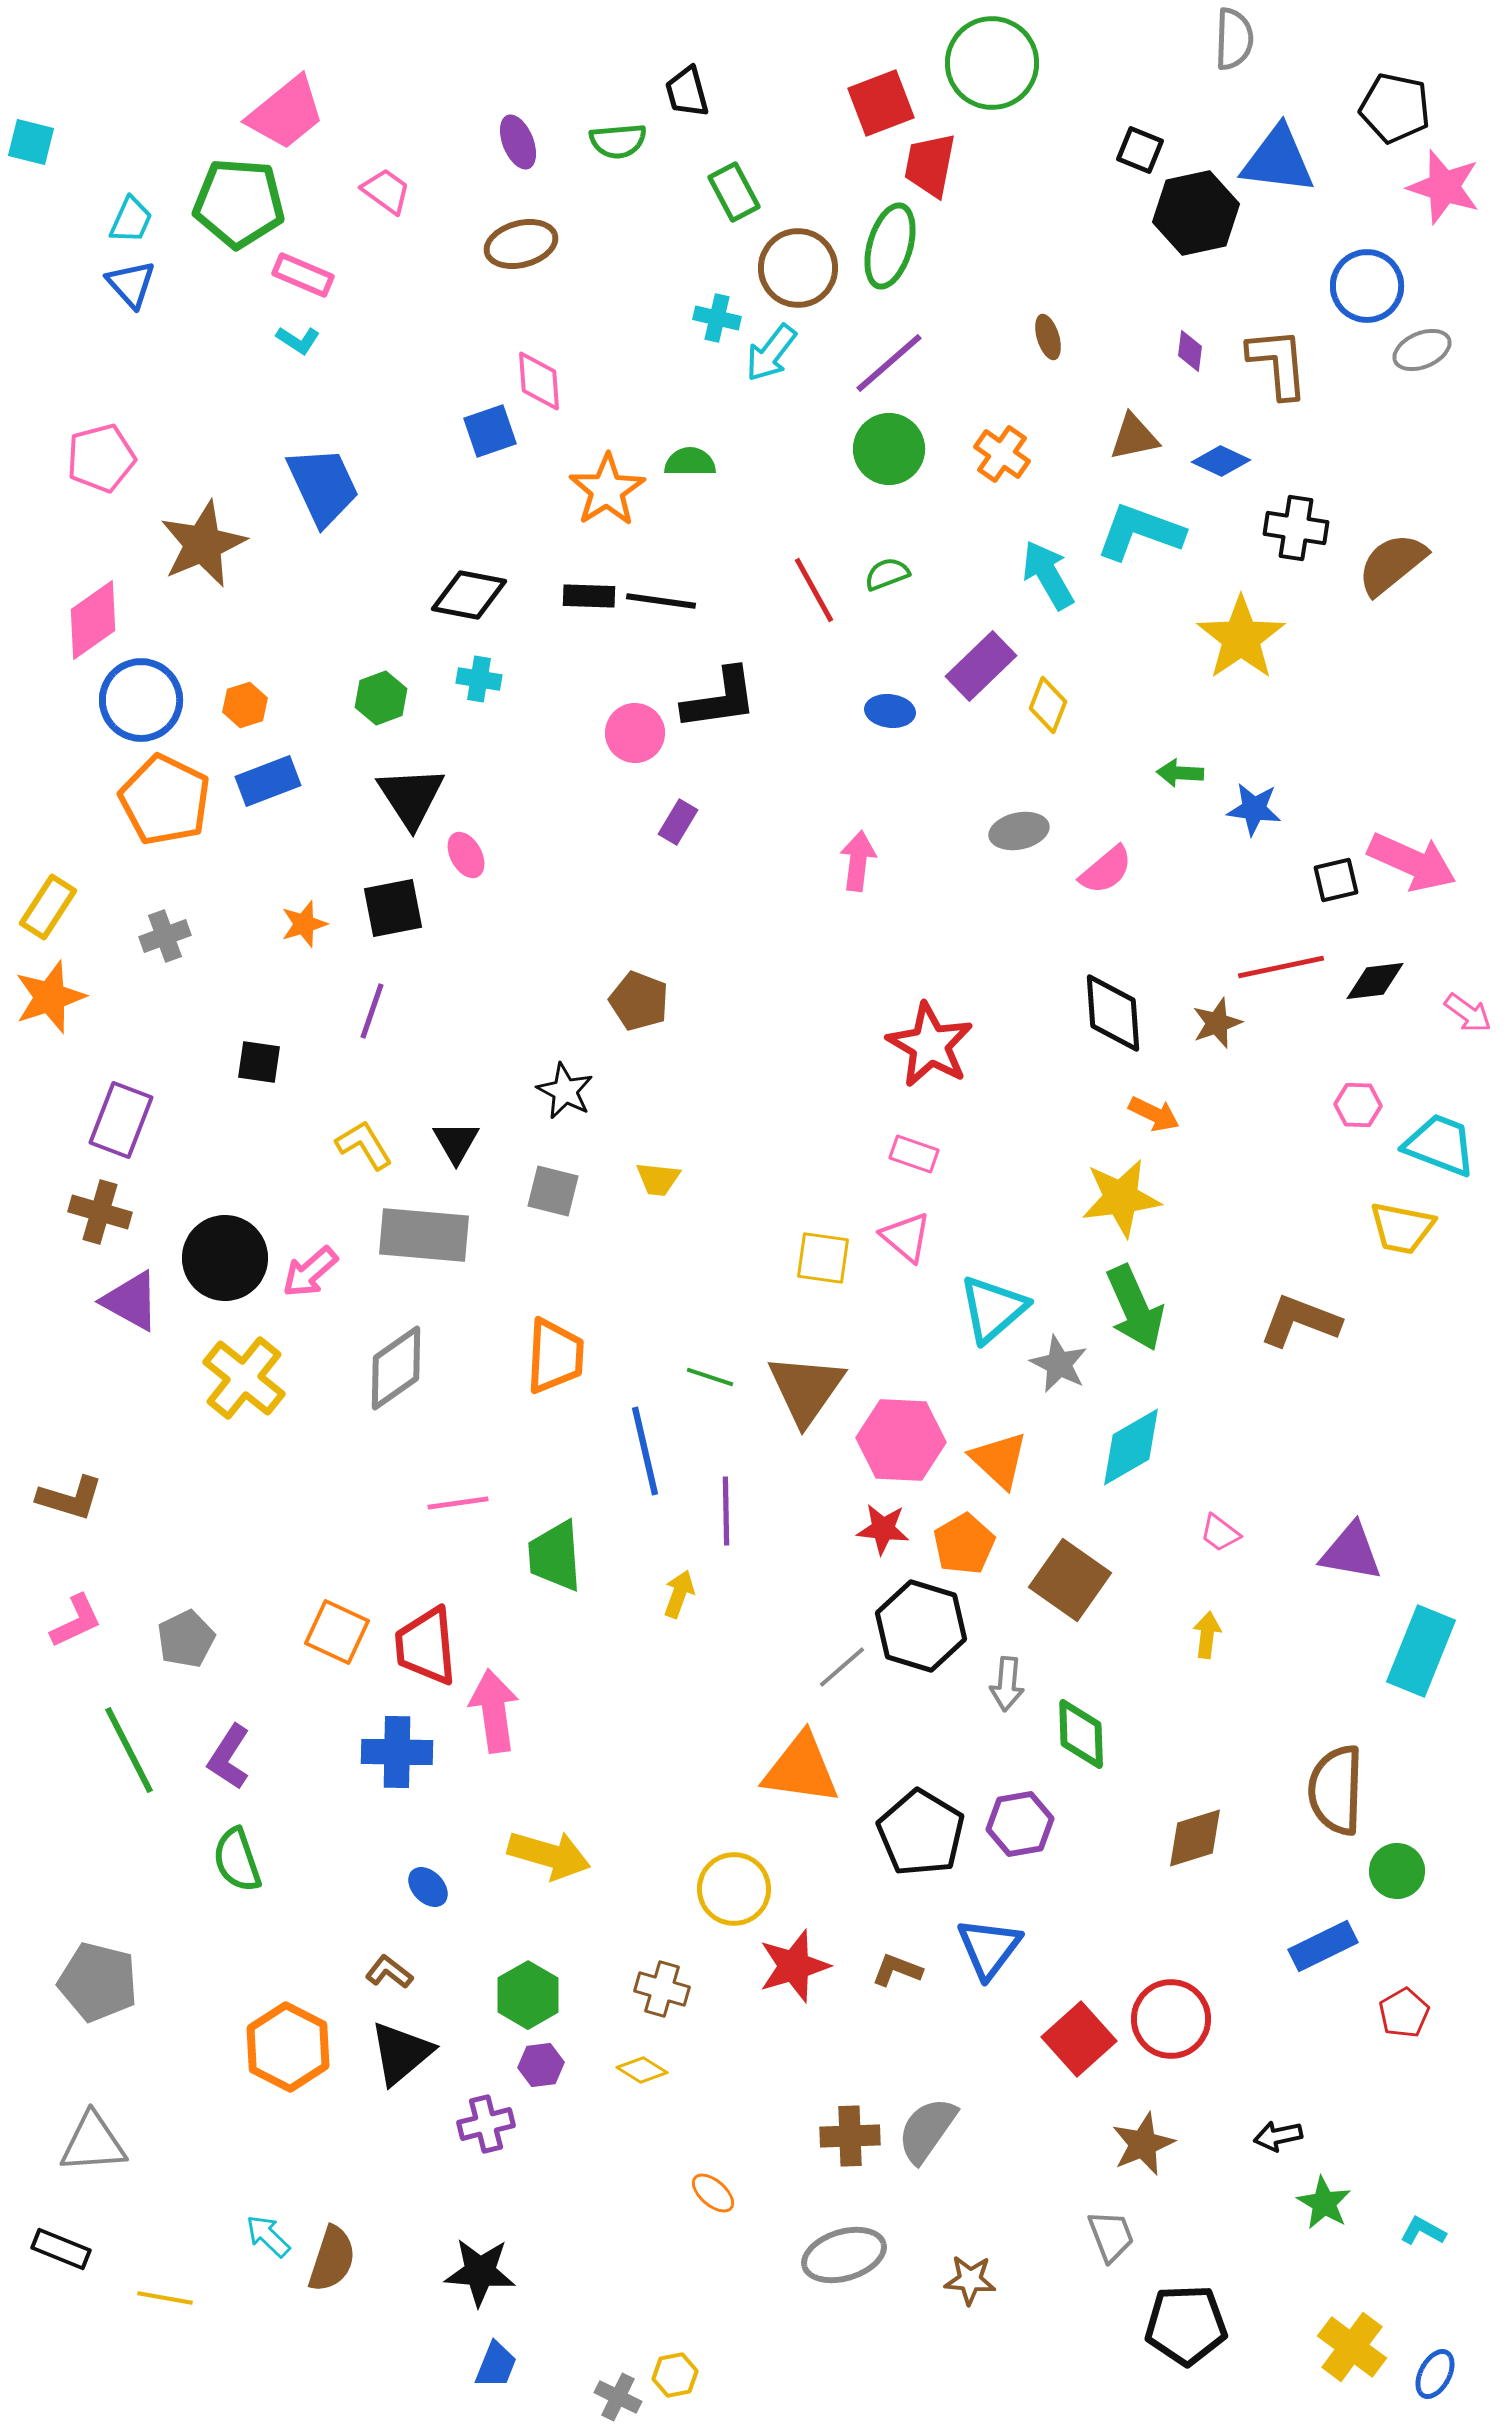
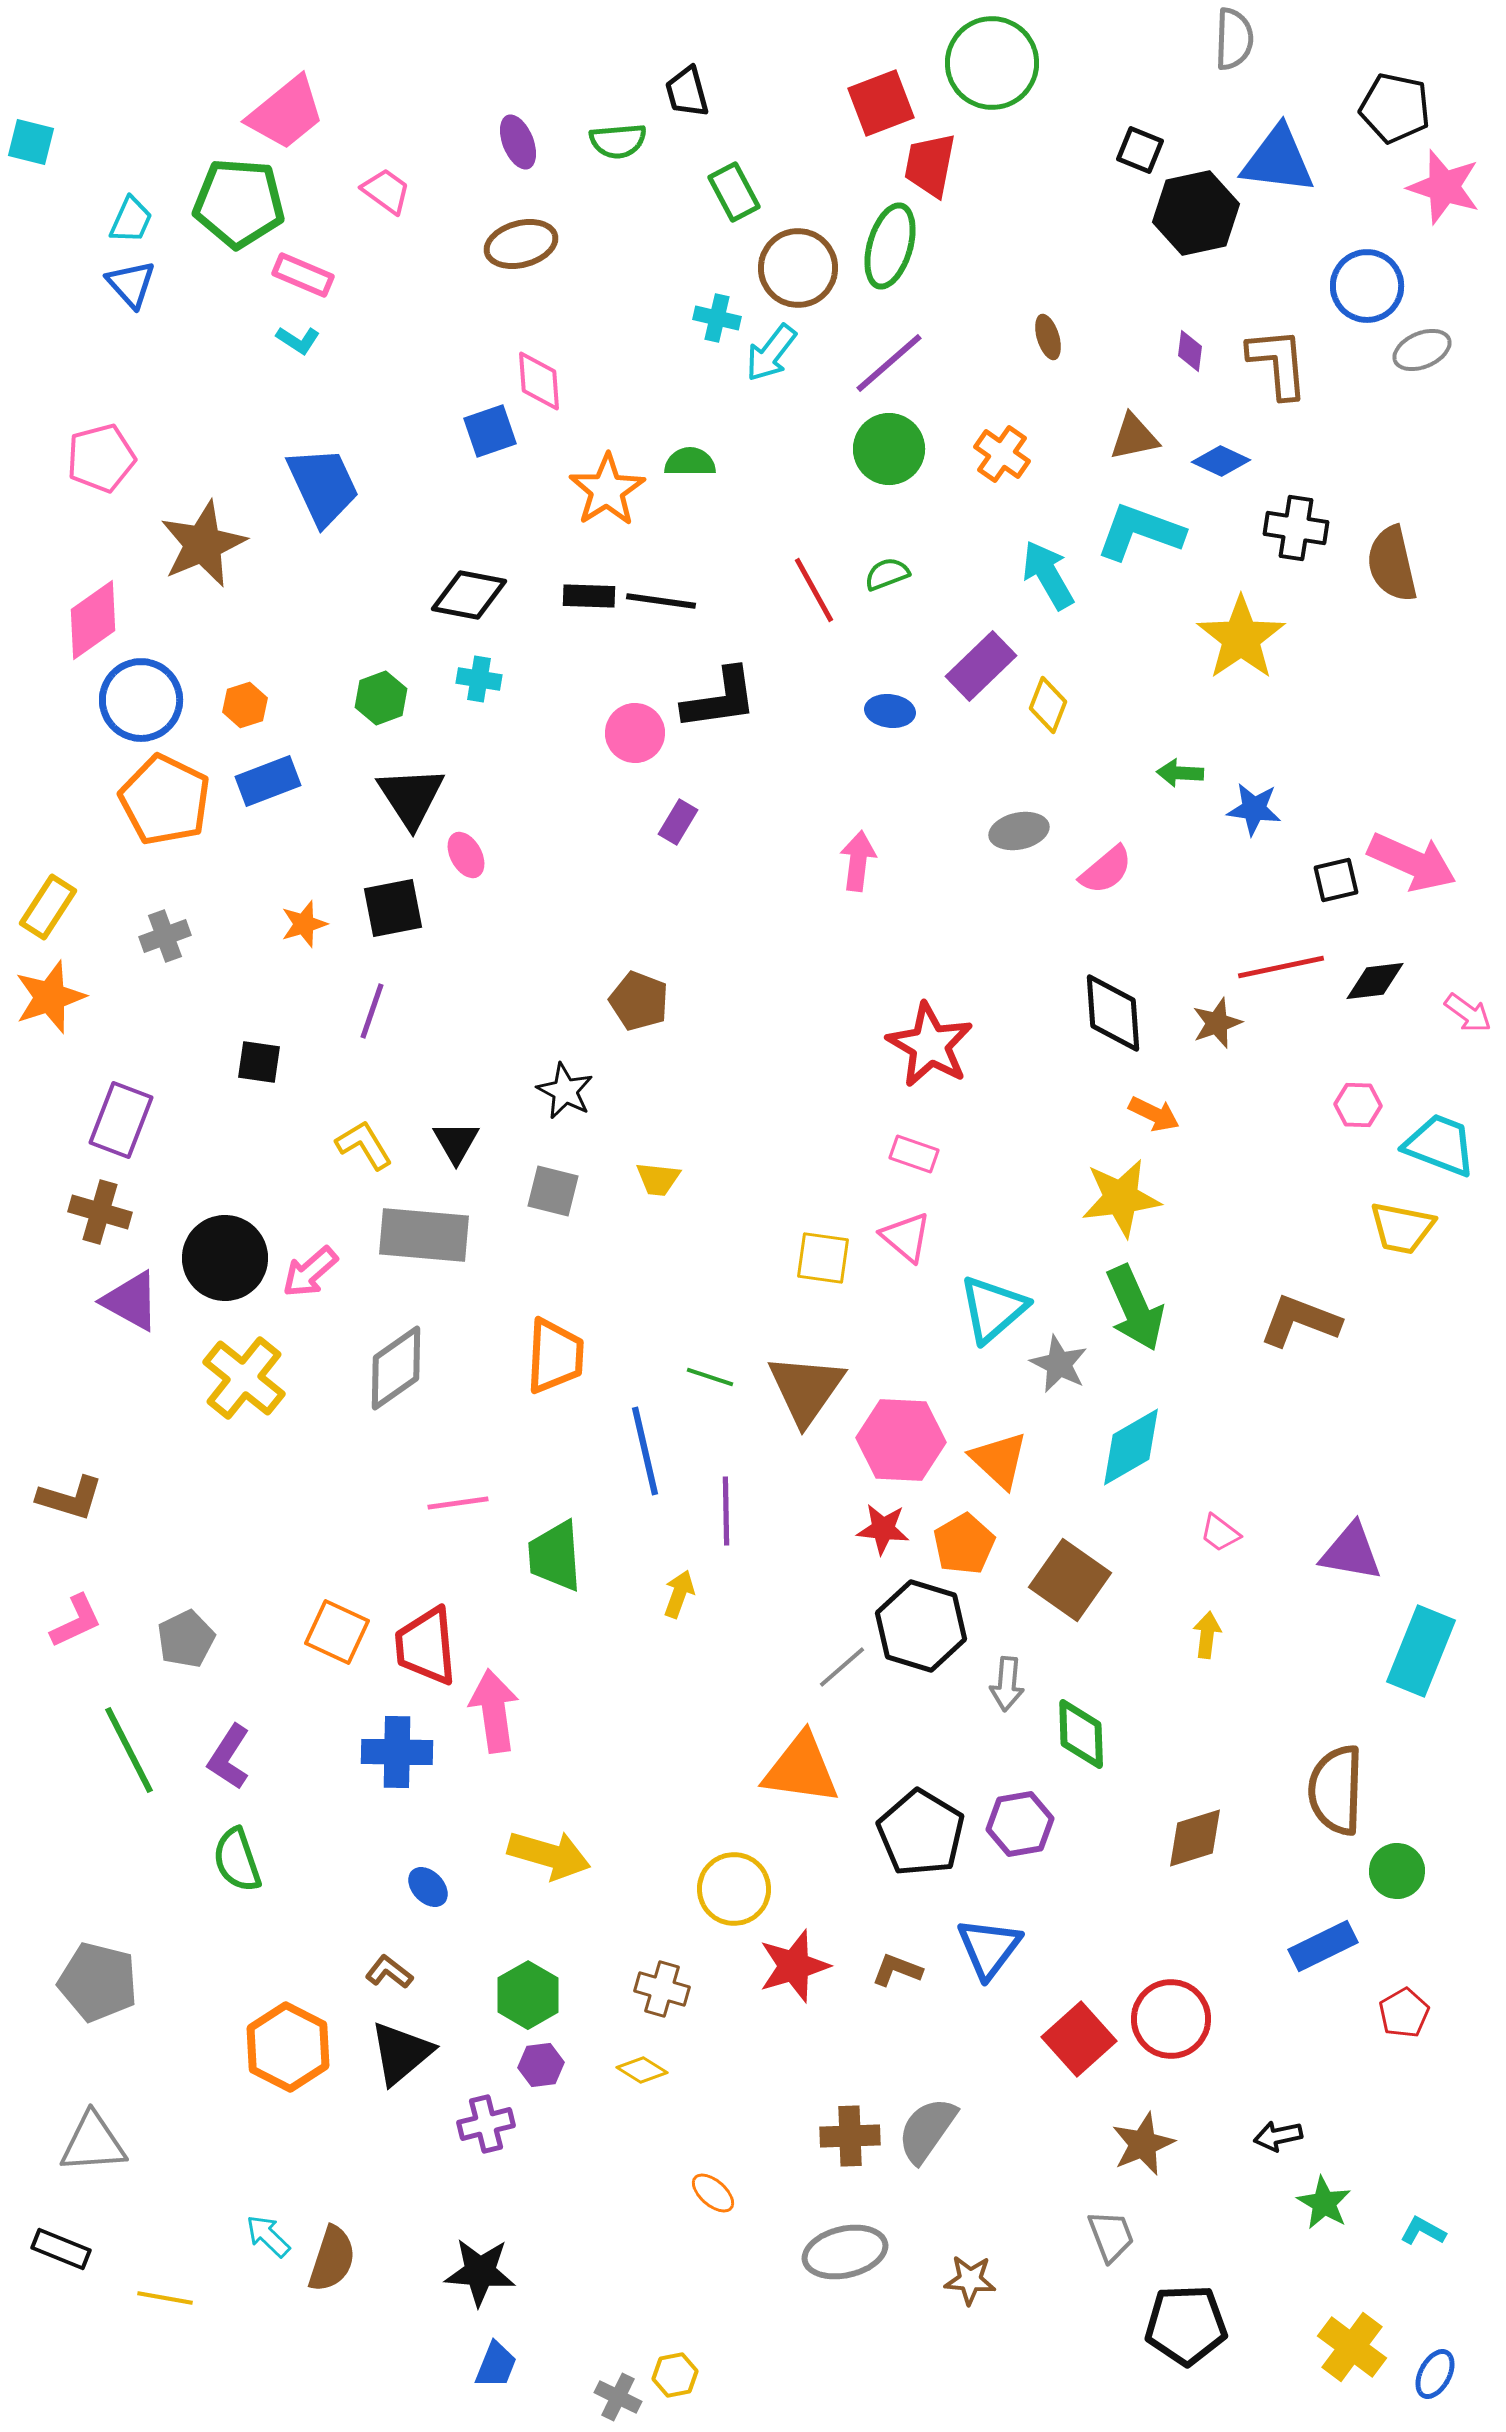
brown semicircle at (1392, 564): rotated 64 degrees counterclockwise
gray ellipse at (844, 2255): moved 1 px right, 3 px up; rotated 4 degrees clockwise
